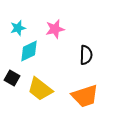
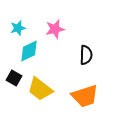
black square: moved 2 px right
